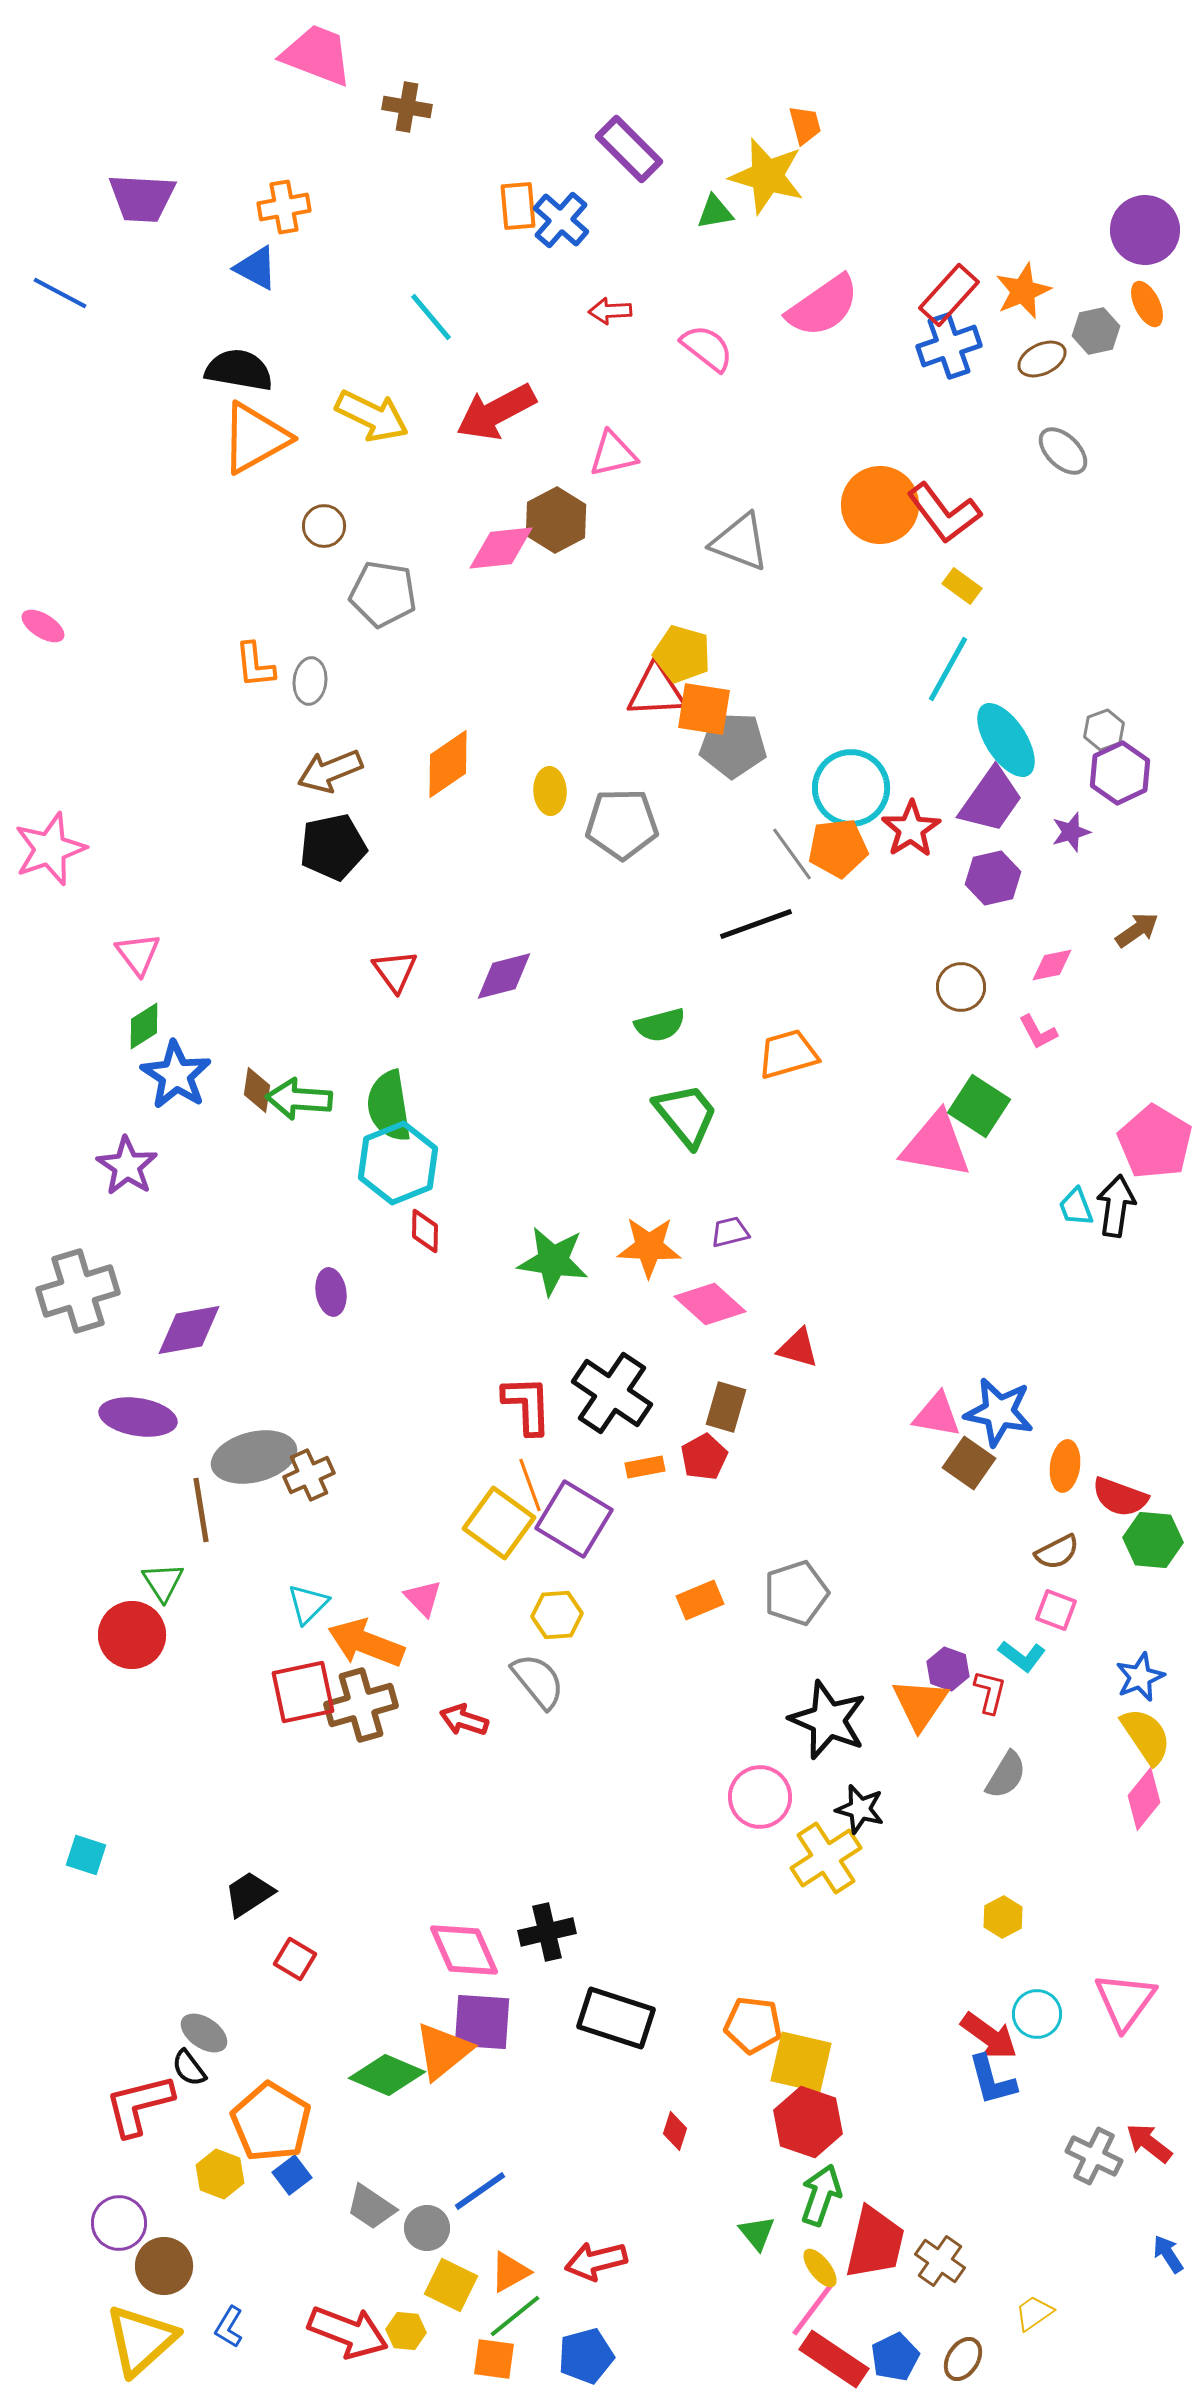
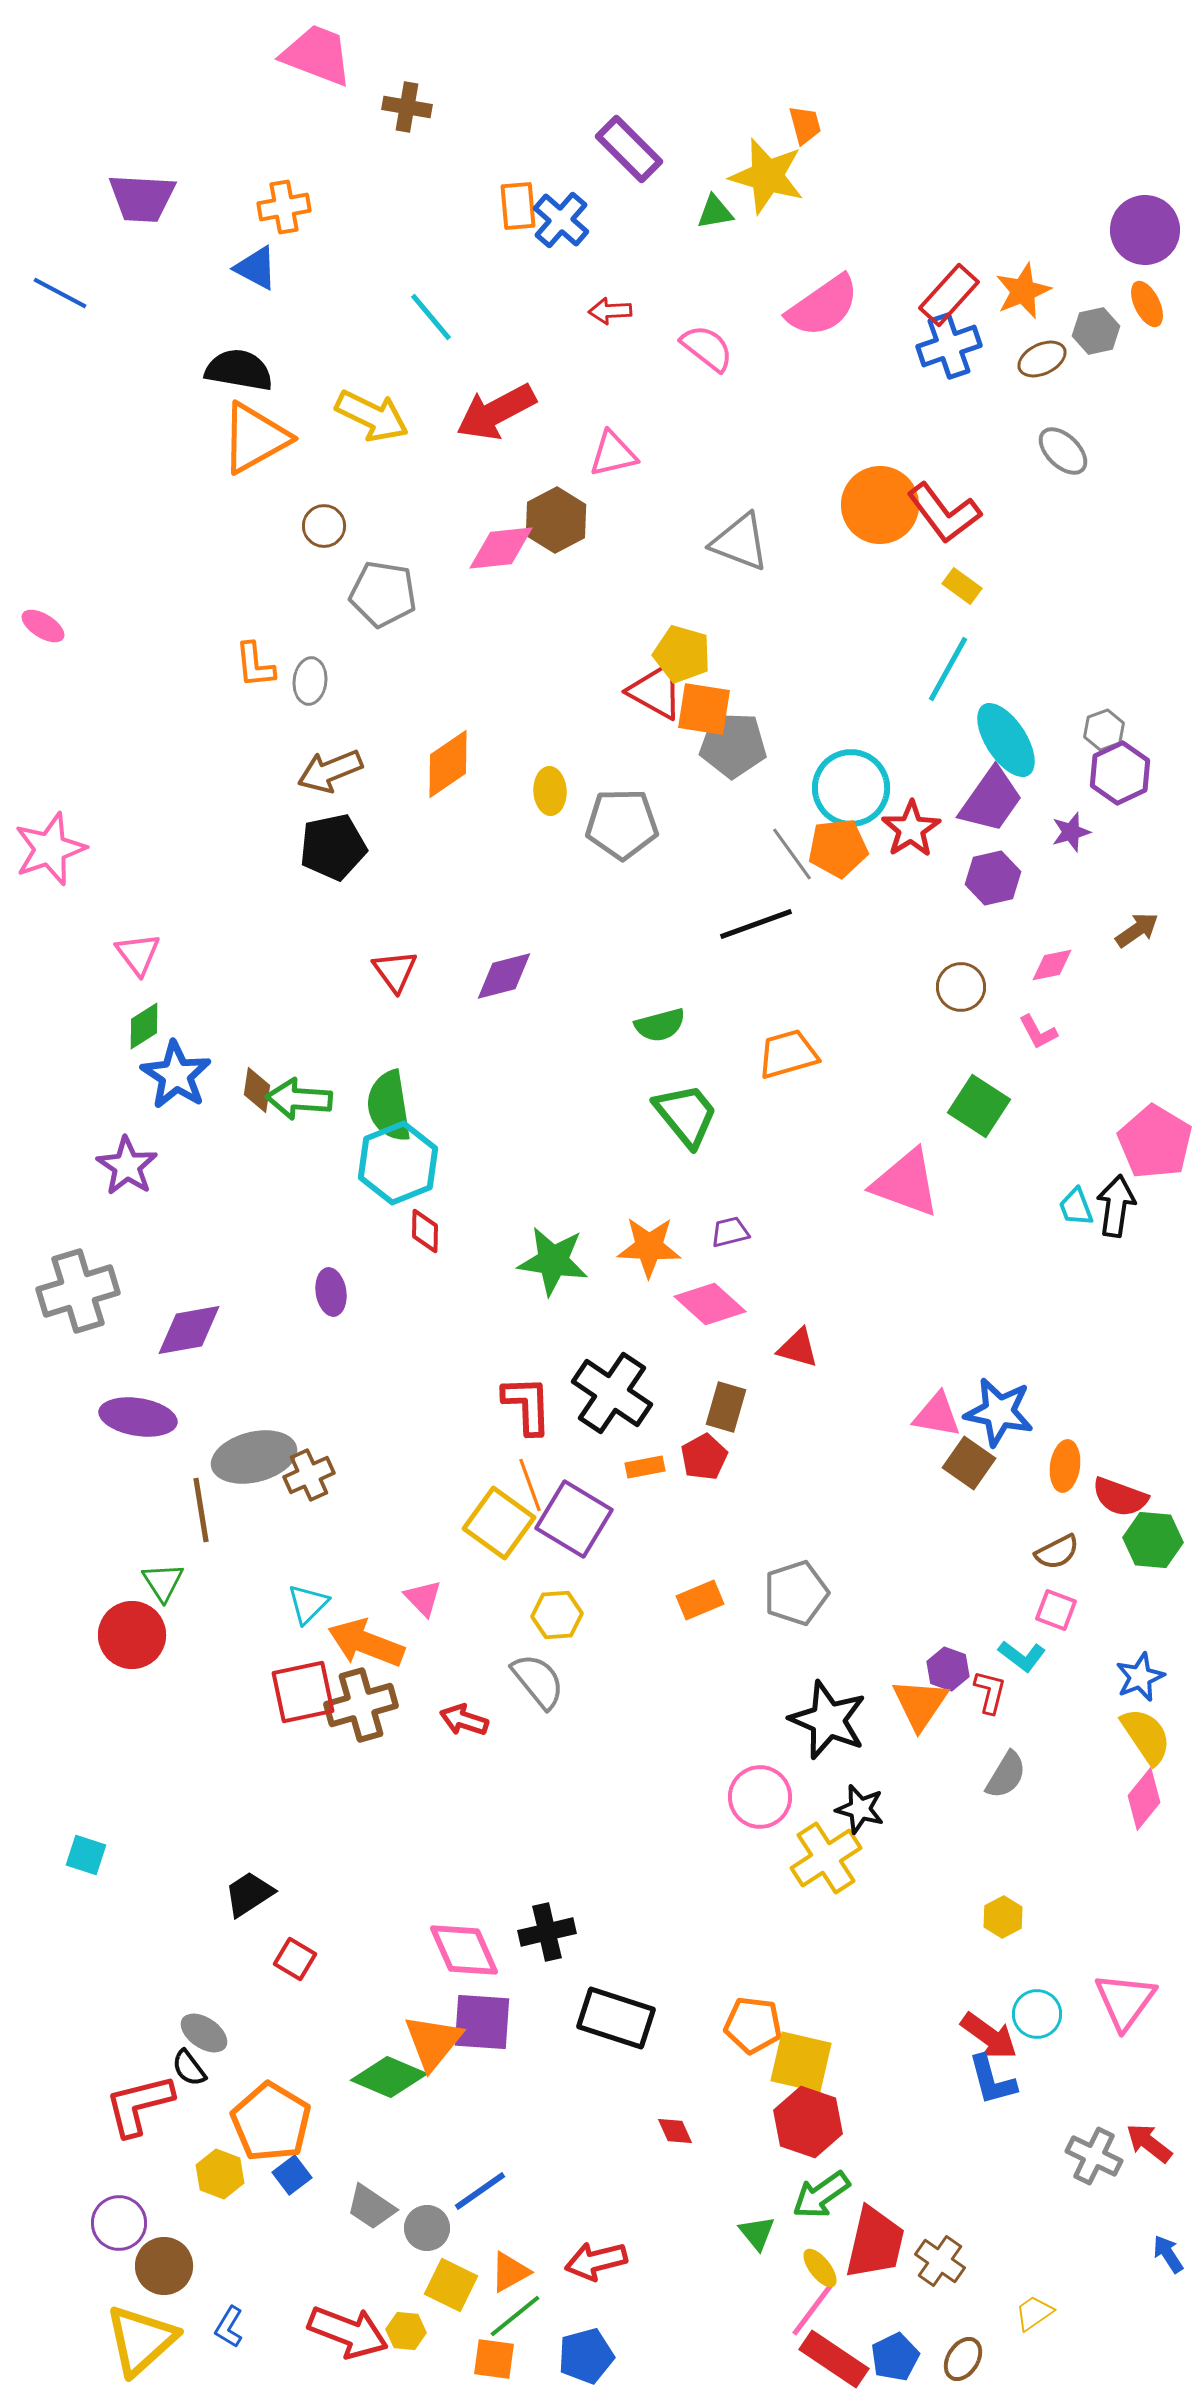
red triangle at (656, 691): rotated 32 degrees clockwise
pink triangle at (936, 1145): moved 30 px left, 38 px down; rotated 10 degrees clockwise
orange triangle at (443, 2051): moved 10 px left, 9 px up; rotated 12 degrees counterclockwise
green diamond at (387, 2075): moved 2 px right, 2 px down
red diamond at (675, 2131): rotated 42 degrees counterclockwise
green arrow at (821, 2195): rotated 144 degrees counterclockwise
